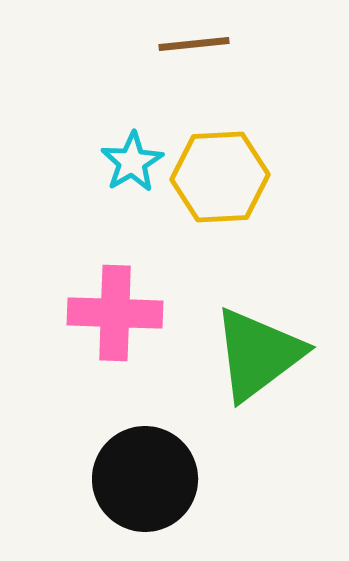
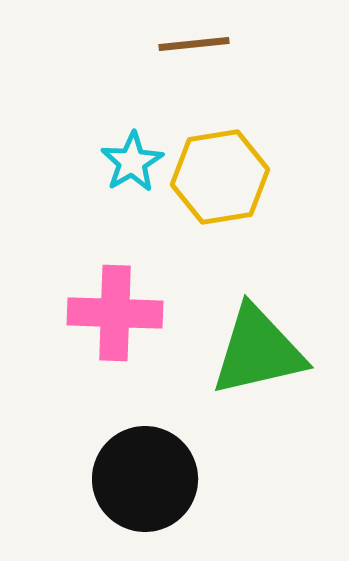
yellow hexagon: rotated 6 degrees counterclockwise
green triangle: moved 3 px up; rotated 24 degrees clockwise
